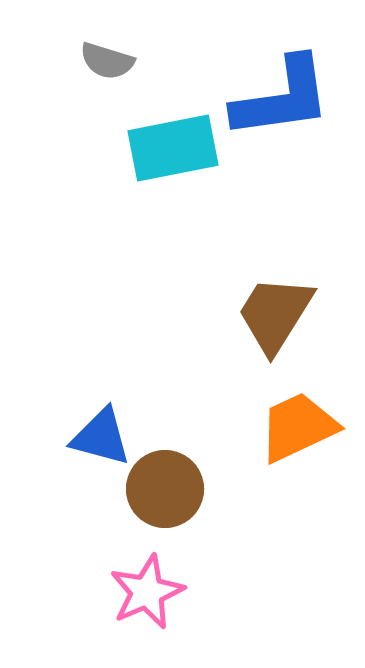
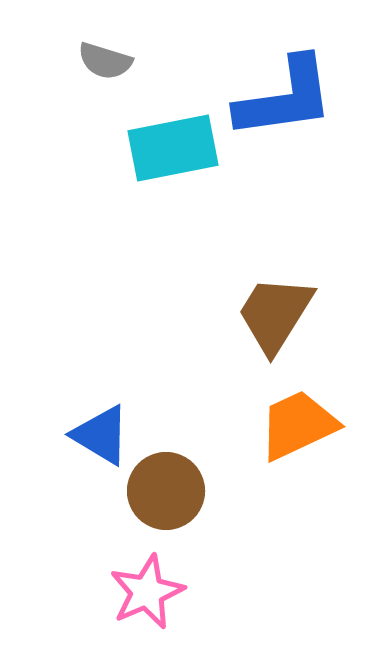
gray semicircle: moved 2 px left
blue L-shape: moved 3 px right
orange trapezoid: moved 2 px up
blue triangle: moved 2 px up; rotated 16 degrees clockwise
brown circle: moved 1 px right, 2 px down
